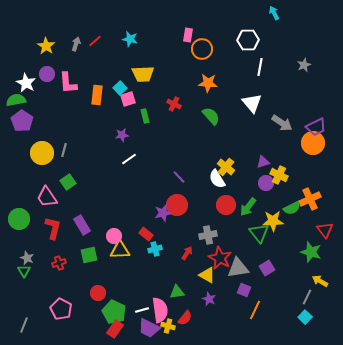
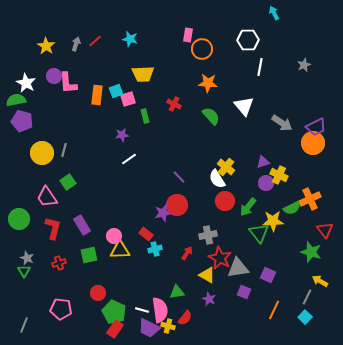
purple circle at (47, 74): moved 7 px right, 2 px down
cyan square at (120, 88): moved 4 px left, 3 px down; rotated 24 degrees clockwise
white triangle at (252, 103): moved 8 px left, 3 px down
purple pentagon at (22, 121): rotated 20 degrees counterclockwise
red circle at (226, 205): moved 1 px left, 4 px up
purple square at (267, 268): moved 1 px right, 7 px down; rotated 35 degrees counterclockwise
purple square at (244, 290): moved 2 px down
pink pentagon at (61, 309): rotated 20 degrees counterclockwise
white line at (142, 310): rotated 32 degrees clockwise
orange line at (255, 310): moved 19 px right
